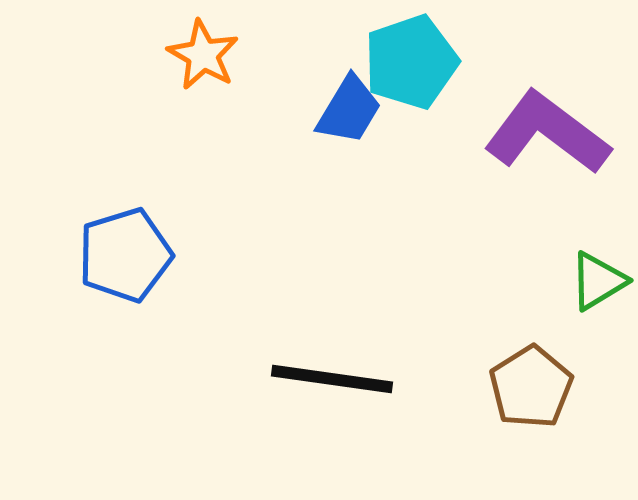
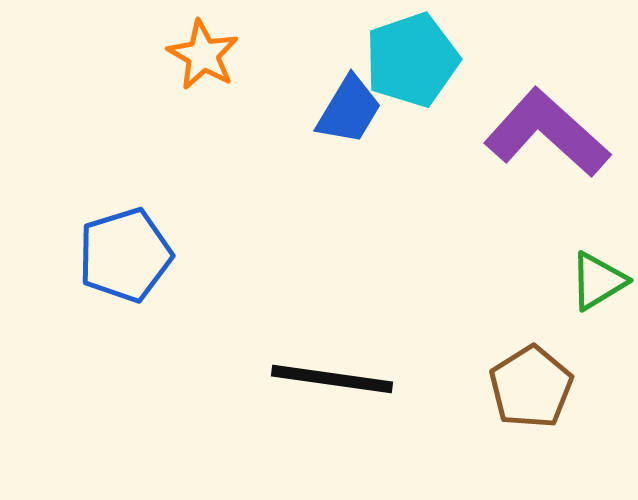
cyan pentagon: moved 1 px right, 2 px up
purple L-shape: rotated 5 degrees clockwise
